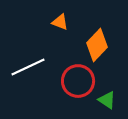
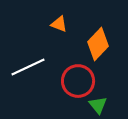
orange triangle: moved 1 px left, 2 px down
orange diamond: moved 1 px right, 1 px up
green triangle: moved 9 px left, 5 px down; rotated 18 degrees clockwise
